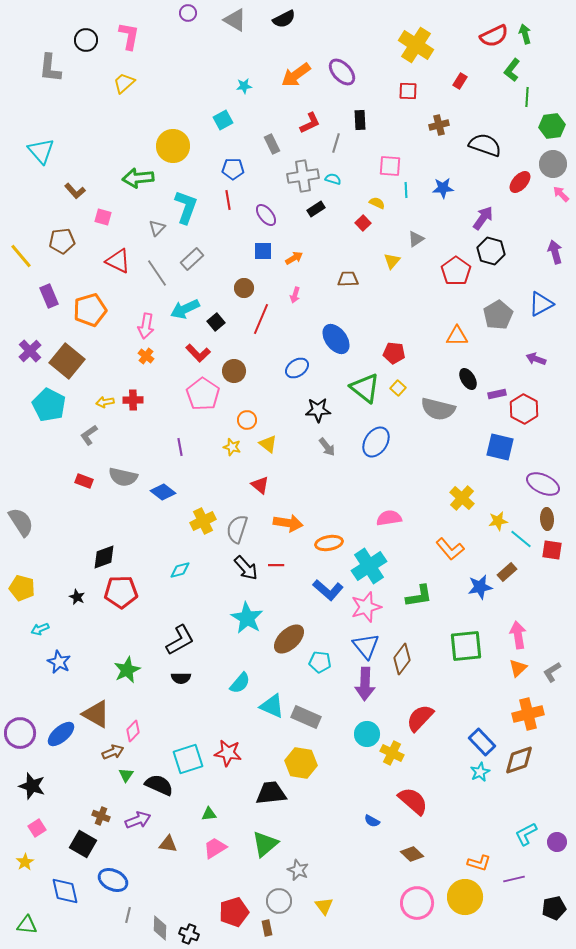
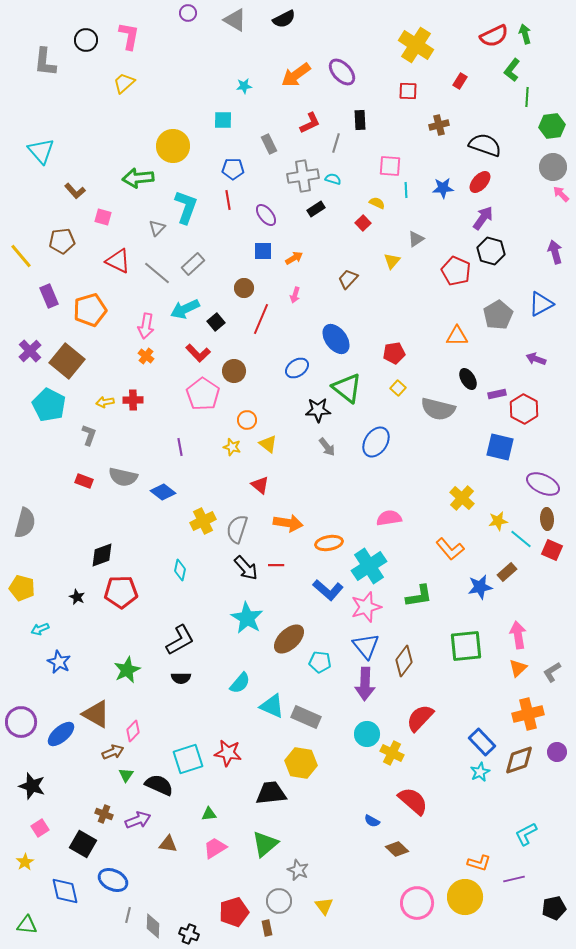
gray L-shape at (50, 68): moved 5 px left, 6 px up
cyan square at (223, 120): rotated 30 degrees clockwise
gray rectangle at (272, 144): moved 3 px left
gray circle at (553, 164): moved 3 px down
red ellipse at (520, 182): moved 40 px left
gray rectangle at (192, 259): moved 1 px right, 5 px down
red pentagon at (456, 271): rotated 12 degrees counterclockwise
gray line at (157, 273): rotated 16 degrees counterclockwise
brown trapezoid at (348, 279): rotated 45 degrees counterclockwise
red pentagon at (394, 353): rotated 15 degrees counterclockwise
green triangle at (365, 388): moved 18 px left
gray L-shape at (89, 435): rotated 145 degrees clockwise
gray semicircle at (21, 522): moved 4 px right, 1 px down; rotated 48 degrees clockwise
red square at (552, 550): rotated 15 degrees clockwise
black diamond at (104, 557): moved 2 px left, 2 px up
cyan diamond at (180, 570): rotated 65 degrees counterclockwise
brown diamond at (402, 659): moved 2 px right, 2 px down
purple circle at (20, 733): moved 1 px right, 11 px up
brown cross at (101, 816): moved 3 px right, 2 px up
pink square at (37, 828): moved 3 px right
purple circle at (557, 842): moved 90 px up
brown diamond at (412, 854): moved 15 px left, 5 px up
gray diamond at (160, 928): moved 7 px left, 2 px up
